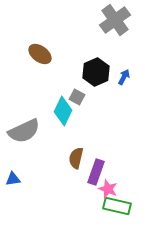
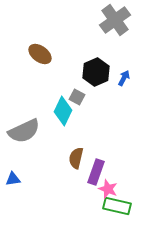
blue arrow: moved 1 px down
